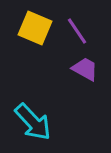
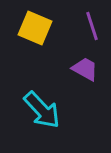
purple line: moved 15 px right, 5 px up; rotated 16 degrees clockwise
cyan arrow: moved 9 px right, 12 px up
